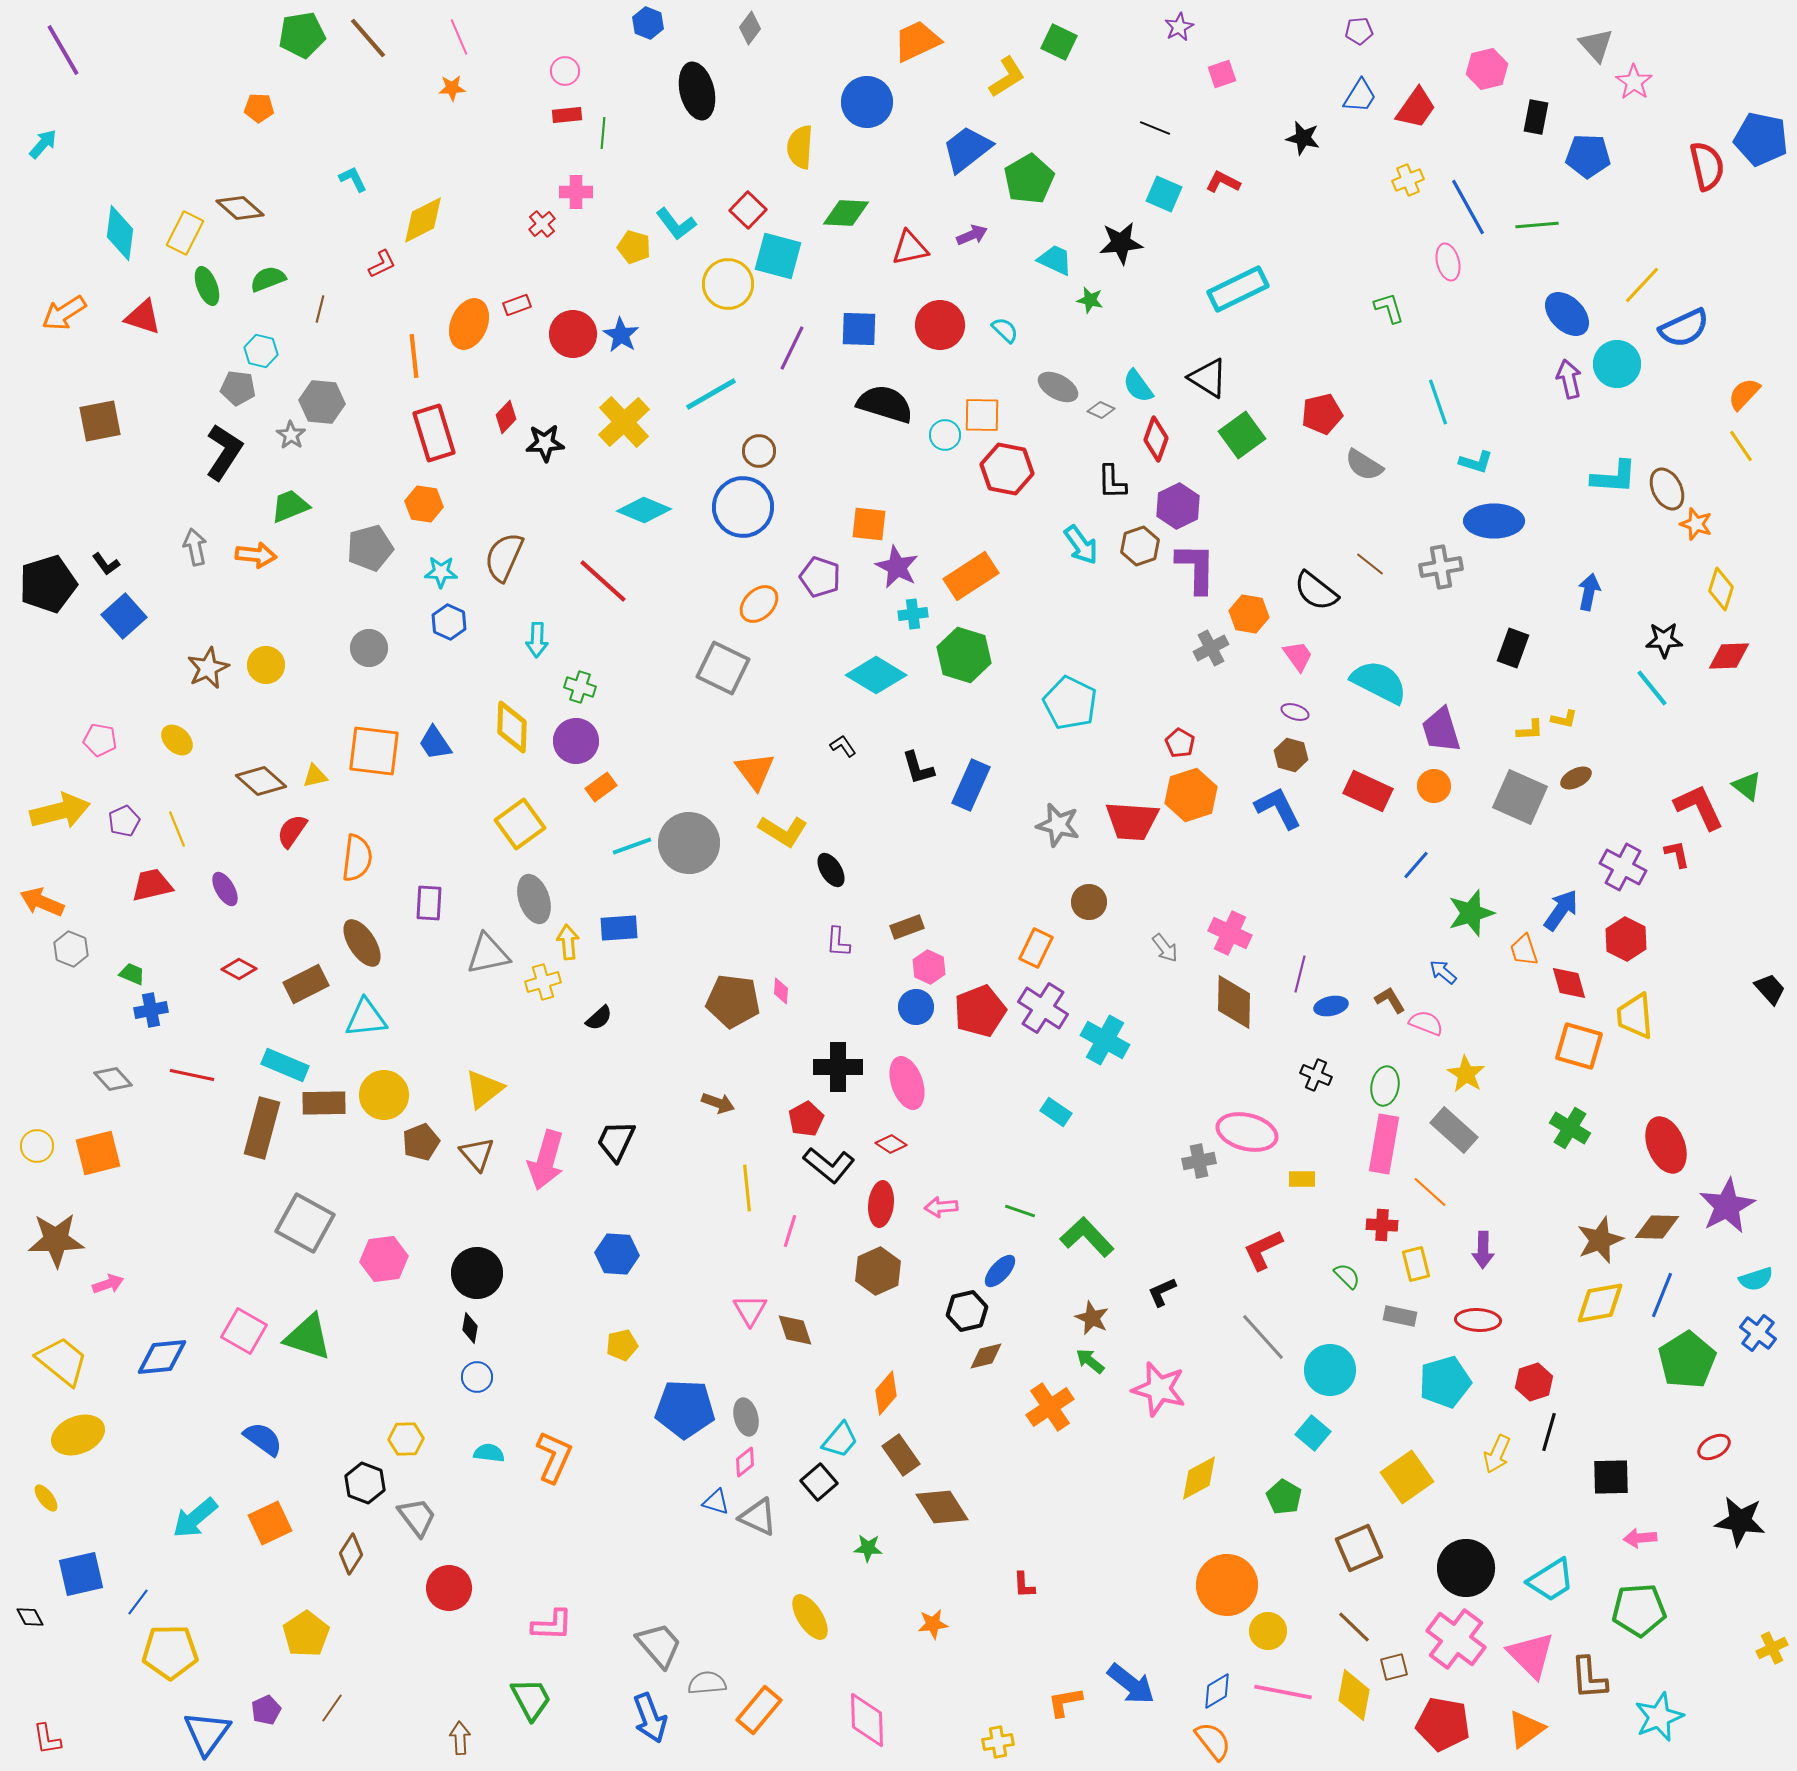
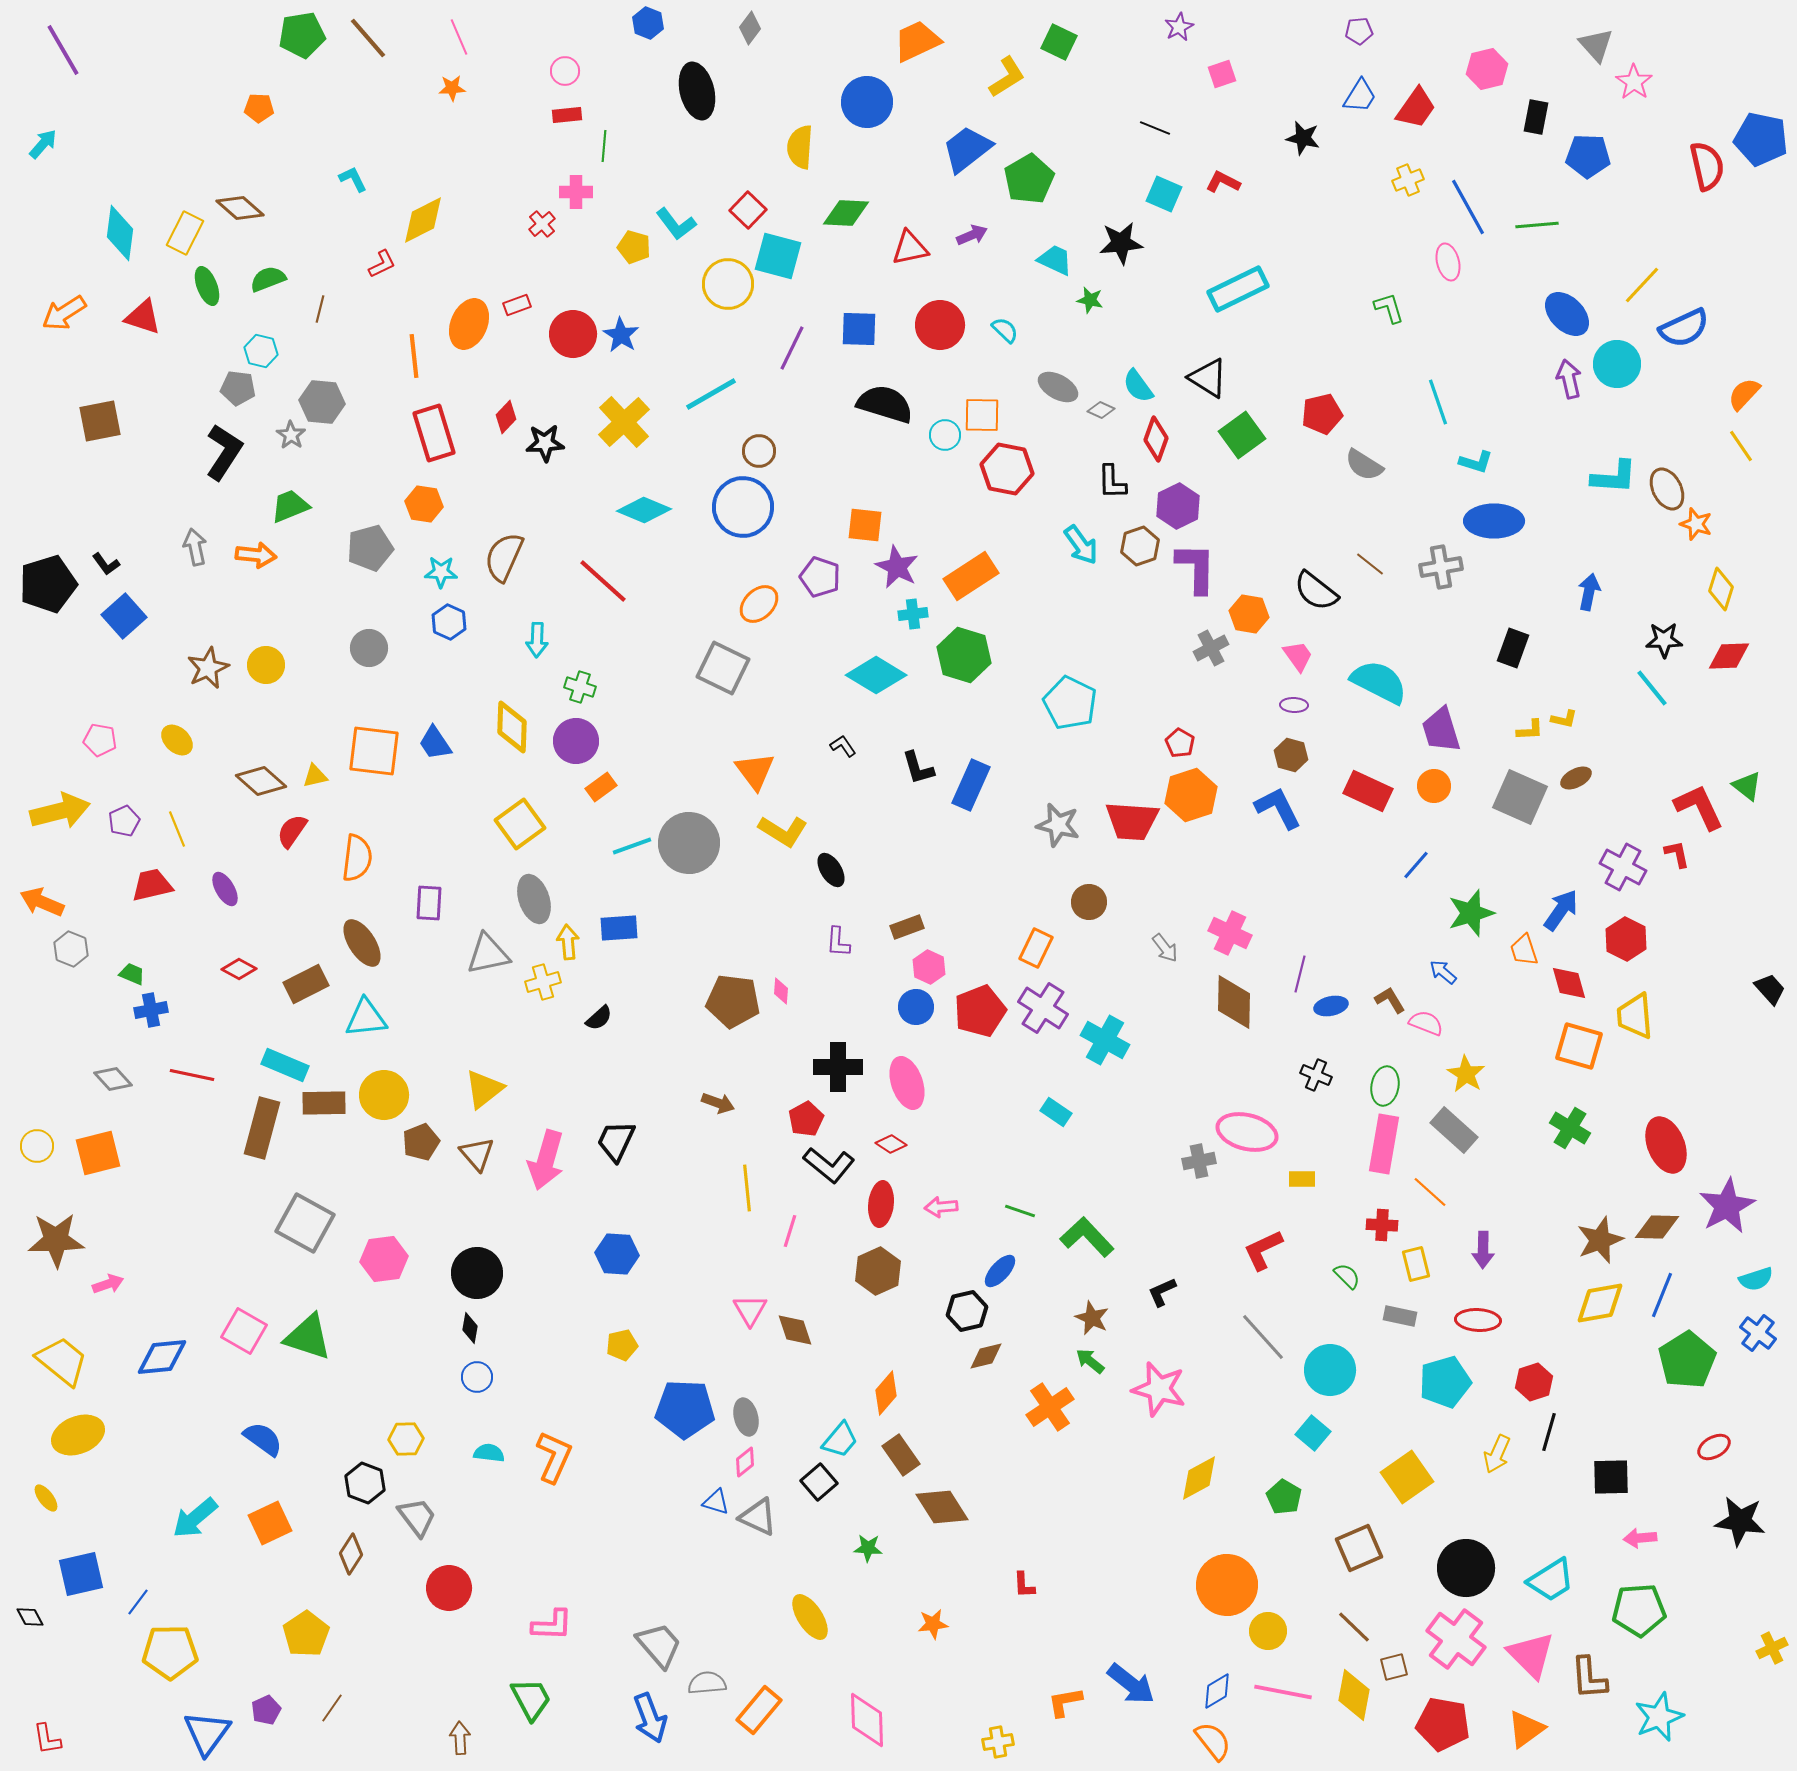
green line at (603, 133): moved 1 px right, 13 px down
orange square at (869, 524): moved 4 px left, 1 px down
purple ellipse at (1295, 712): moved 1 px left, 7 px up; rotated 16 degrees counterclockwise
